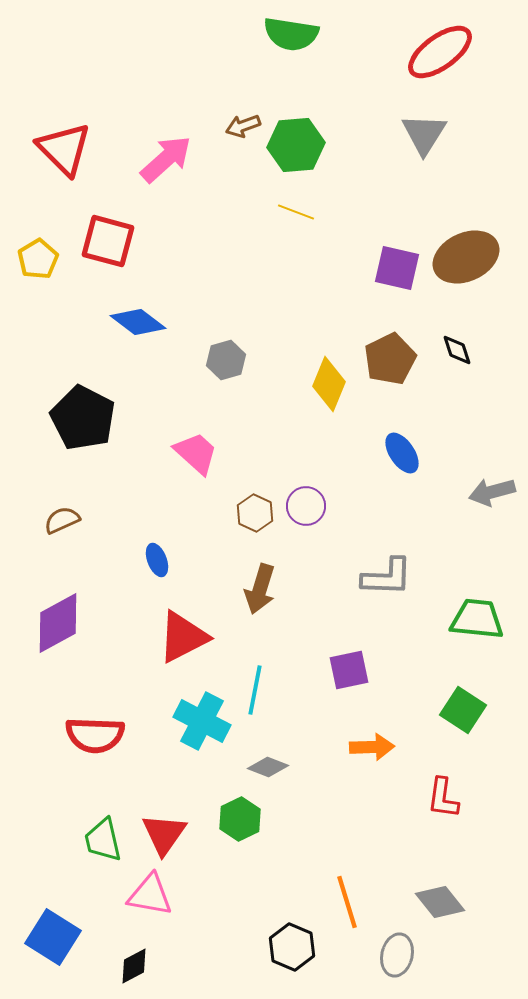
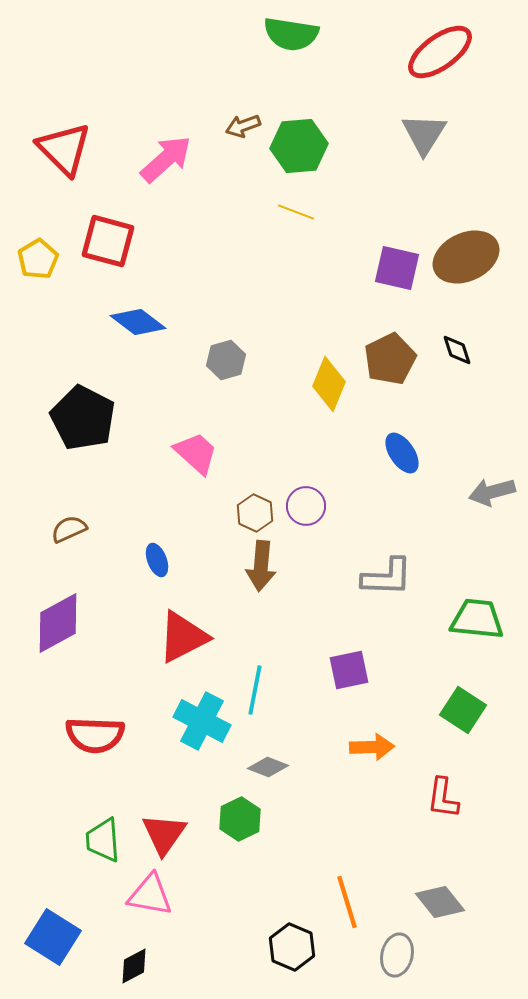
green hexagon at (296, 145): moved 3 px right, 1 px down
brown semicircle at (62, 520): moved 7 px right, 9 px down
brown arrow at (260, 589): moved 1 px right, 23 px up; rotated 12 degrees counterclockwise
green trapezoid at (103, 840): rotated 9 degrees clockwise
